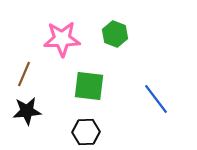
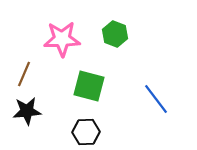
green square: rotated 8 degrees clockwise
